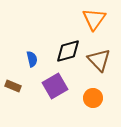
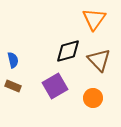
blue semicircle: moved 19 px left, 1 px down
